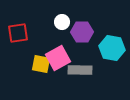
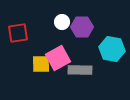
purple hexagon: moved 5 px up
cyan hexagon: moved 1 px down
yellow square: rotated 12 degrees counterclockwise
